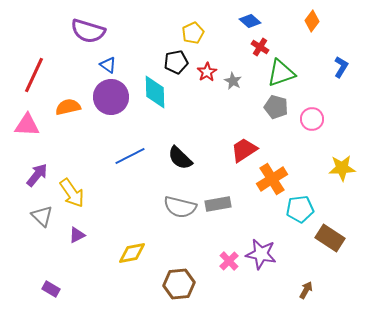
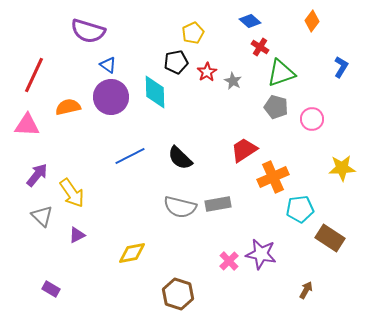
orange cross: moved 1 px right, 2 px up; rotated 8 degrees clockwise
brown hexagon: moved 1 px left, 10 px down; rotated 24 degrees clockwise
